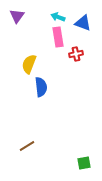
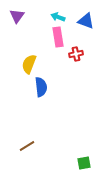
blue triangle: moved 3 px right, 2 px up
